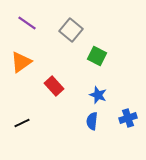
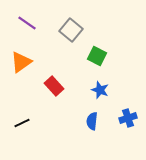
blue star: moved 2 px right, 5 px up
